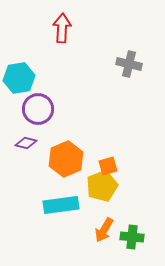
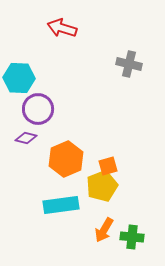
red arrow: rotated 76 degrees counterclockwise
cyan hexagon: rotated 12 degrees clockwise
purple diamond: moved 5 px up
